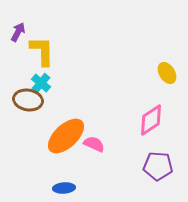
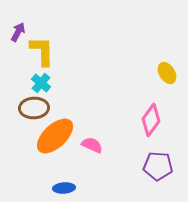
brown ellipse: moved 6 px right, 8 px down; rotated 12 degrees counterclockwise
pink diamond: rotated 20 degrees counterclockwise
orange ellipse: moved 11 px left
pink semicircle: moved 2 px left, 1 px down
